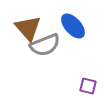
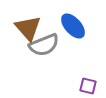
gray semicircle: moved 1 px left
